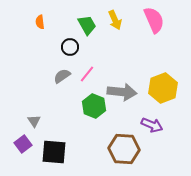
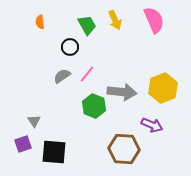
purple square: rotated 18 degrees clockwise
